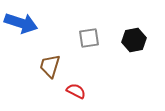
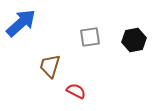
blue arrow: rotated 60 degrees counterclockwise
gray square: moved 1 px right, 1 px up
